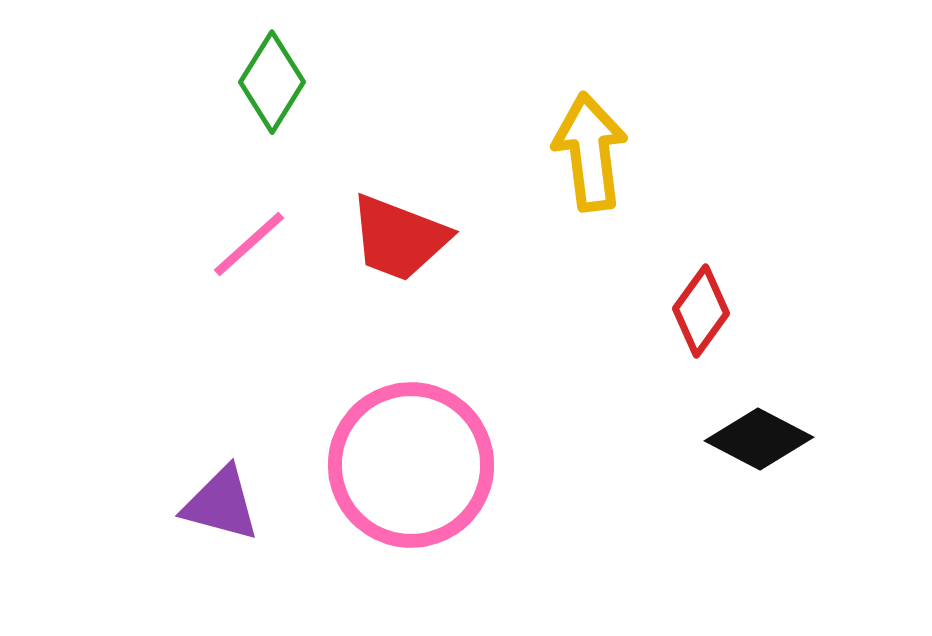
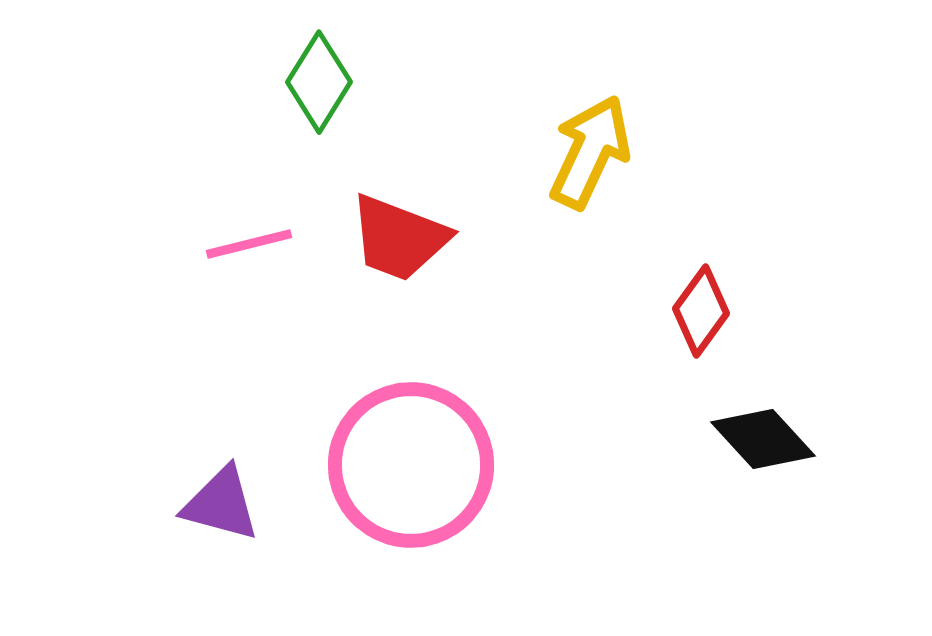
green diamond: moved 47 px right
yellow arrow: rotated 32 degrees clockwise
pink line: rotated 28 degrees clockwise
black diamond: moved 4 px right; rotated 20 degrees clockwise
